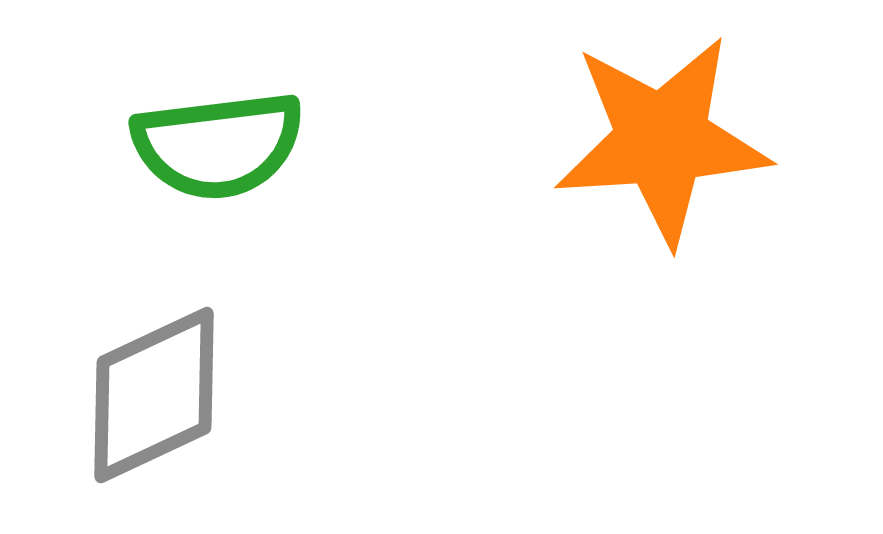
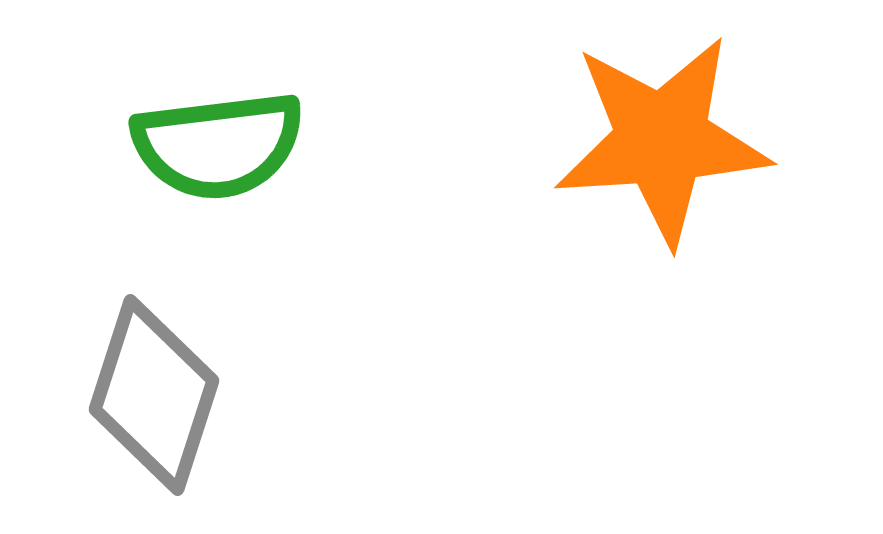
gray diamond: rotated 47 degrees counterclockwise
